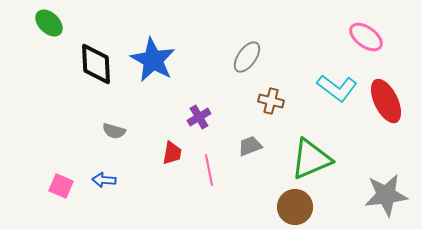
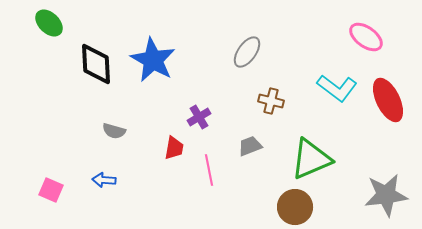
gray ellipse: moved 5 px up
red ellipse: moved 2 px right, 1 px up
red trapezoid: moved 2 px right, 5 px up
pink square: moved 10 px left, 4 px down
